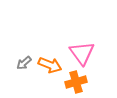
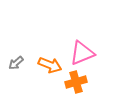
pink triangle: rotated 44 degrees clockwise
gray arrow: moved 8 px left
